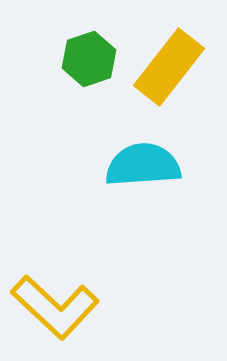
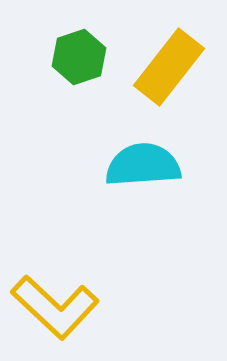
green hexagon: moved 10 px left, 2 px up
